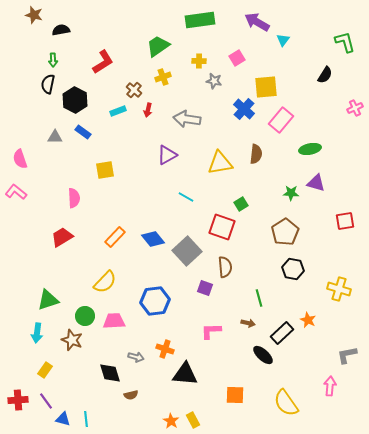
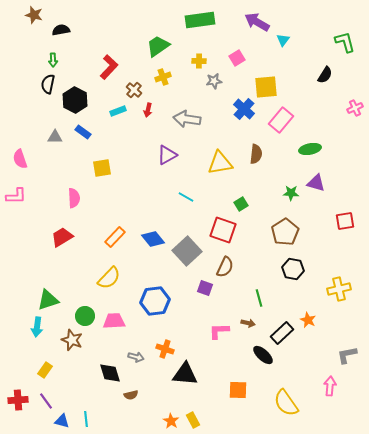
red L-shape at (103, 62): moved 6 px right, 5 px down; rotated 15 degrees counterclockwise
gray star at (214, 81): rotated 21 degrees counterclockwise
yellow square at (105, 170): moved 3 px left, 2 px up
pink L-shape at (16, 192): moved 4 px down; rotated 140 degrees clockwise
red square at (222, 227): moved 1 px right, 3 px down
brown semicircle at (225, 267): rotated 30 degrees clockwise
yellow semicircle at (105, 282): moved 4 px right, 4 px up
yellow cross at (339, 289): rotated 30 degrees counterclockwise
pink L-shape at (211, 331): moved 8 px right
cyan arrow at (37, 333): moved 6 px up
orange square at (235, 395): moved 3 px right, 5 px up
blue triangle at (63, 419): moved 1 px left, 2 px down
